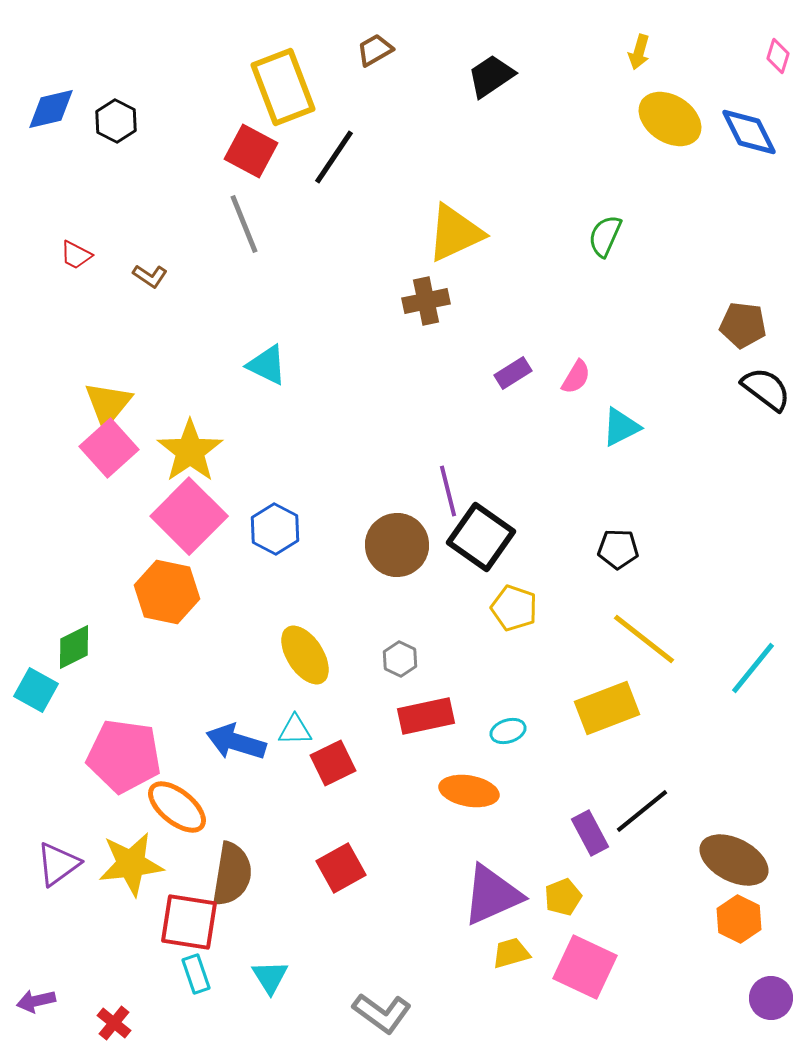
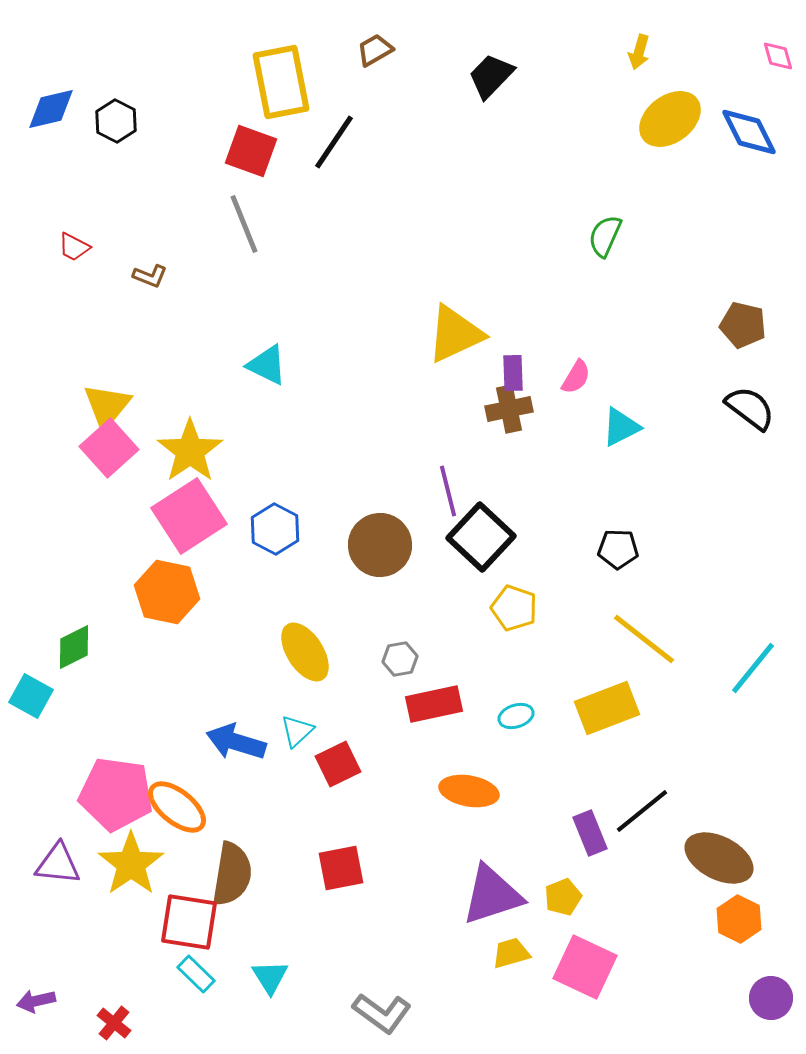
pink diamond at (778, 56): rotated 32 degrees counterclockwise
black trapezoid at (491, 76): rotated 12 degrees counterclockwise
yellow rectangle at (283, 87): moved 2 px left, 5 px up; rotated 10 degrees clockwise
yellow ellipse at (670, 119): rotated 70 degrees counterclockwise
red square at (251, 151): rotated 8 degrees counterclockwise
black line at (334, 157): moved 15 px up
yellow triangle at (455, 233): moved 101 px down
red trapezoid at (76, 255): moved 2 px left, 8 px up
brown L-shape at (150, 276): rotated 12 degrees counterclockwise
brown cross at (426, 301): moved 83 px right, 108 px down
brown pentagon at (743, 325): rotated 6 degrees clockwise
purple rectangle at (513, 373): rotated 60 degrees counterclockwise
black semicircle at (766, 389): moved 16 px left, 19 px down
yellow triangle at (108, 404): moved 1 px left, 2 px down
pink square at (189, 516): rotated 12 degrees clockwise
black square at (481, 537): rotated 8 degrees clockwise
brown circle at (397, 545): moved 17 px left
yellow ellipse at (305, 655): moved 3 px up
gray hexagon at (400, 659): rotated 24 degrees clockwise
cyan square at (36, 690): moved 5 px left, 6 px down
red rectangle at (426, 716): moved 8 px right, 12 px up
cyan triangle at (295, 730): moved 2 px right, 1 px down; rotated 42 degrees counterclockwise
cyan ellipse at (508, 731): moved 8 px right, 15 px up
pink pentagon at (124, 756): moved 8 px left, 38 px down
red square at (333, 763): moved 5 px right, 1 px down
purple rectangle at (590, 833): rotated 6 degrees clockwise
brown ellipse at (734, 860): moved 15 px left, 2 px up
purple triangle at (58, 864): rotated 42 degrees clockwise
yellow star at (131, 864): rotated 28 degrees counterclockwise
red square at (341, 868): rotated 18 degrees clockwise
purple triangle at (492, 895): rotated 6 degrees clockwise
cyan rectangle at (196, 974): rotated 27 degrees counterclockwise
